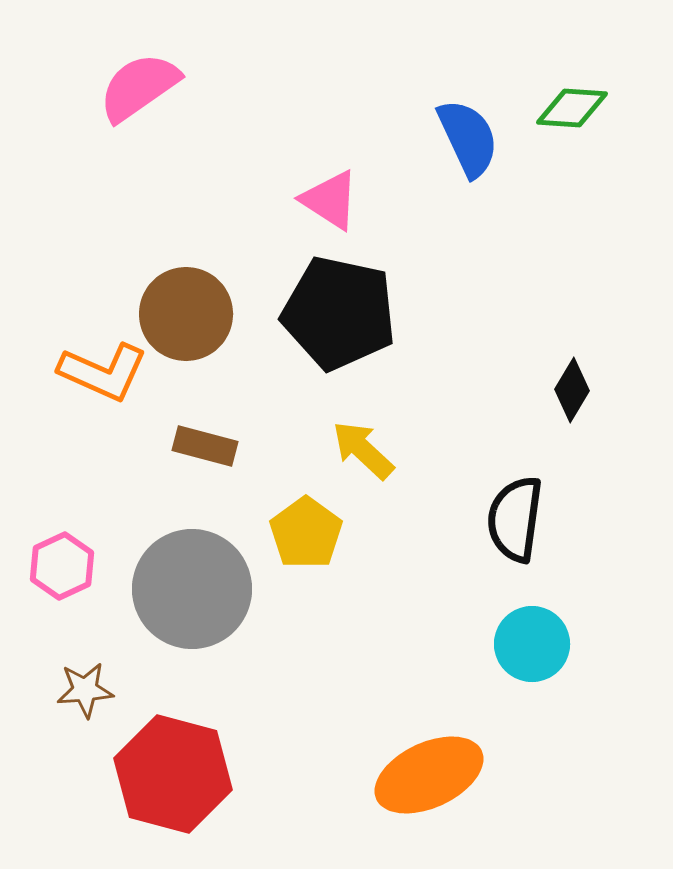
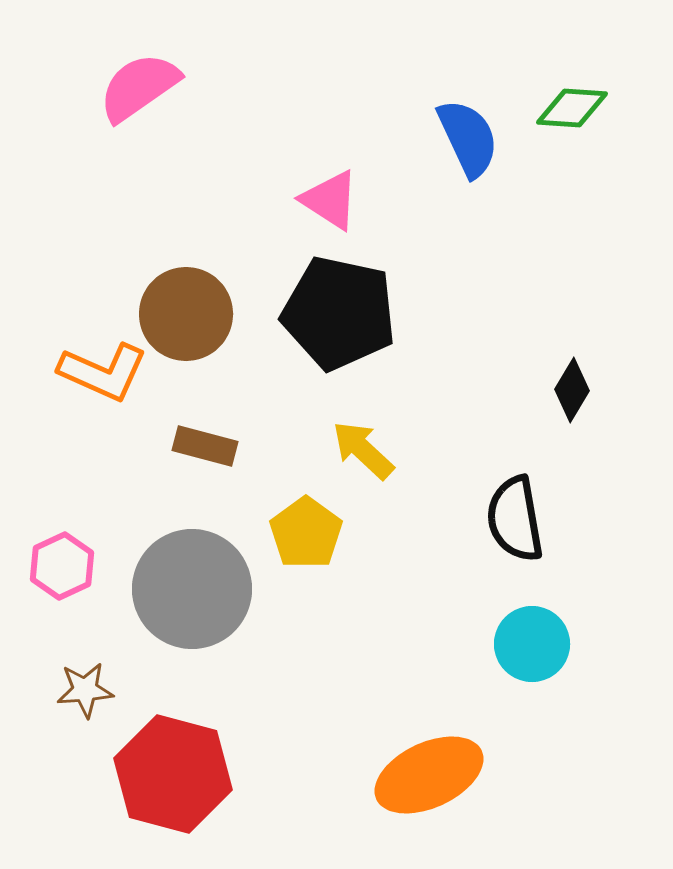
black semicircle: rotated 18 degrees counterclockwise
